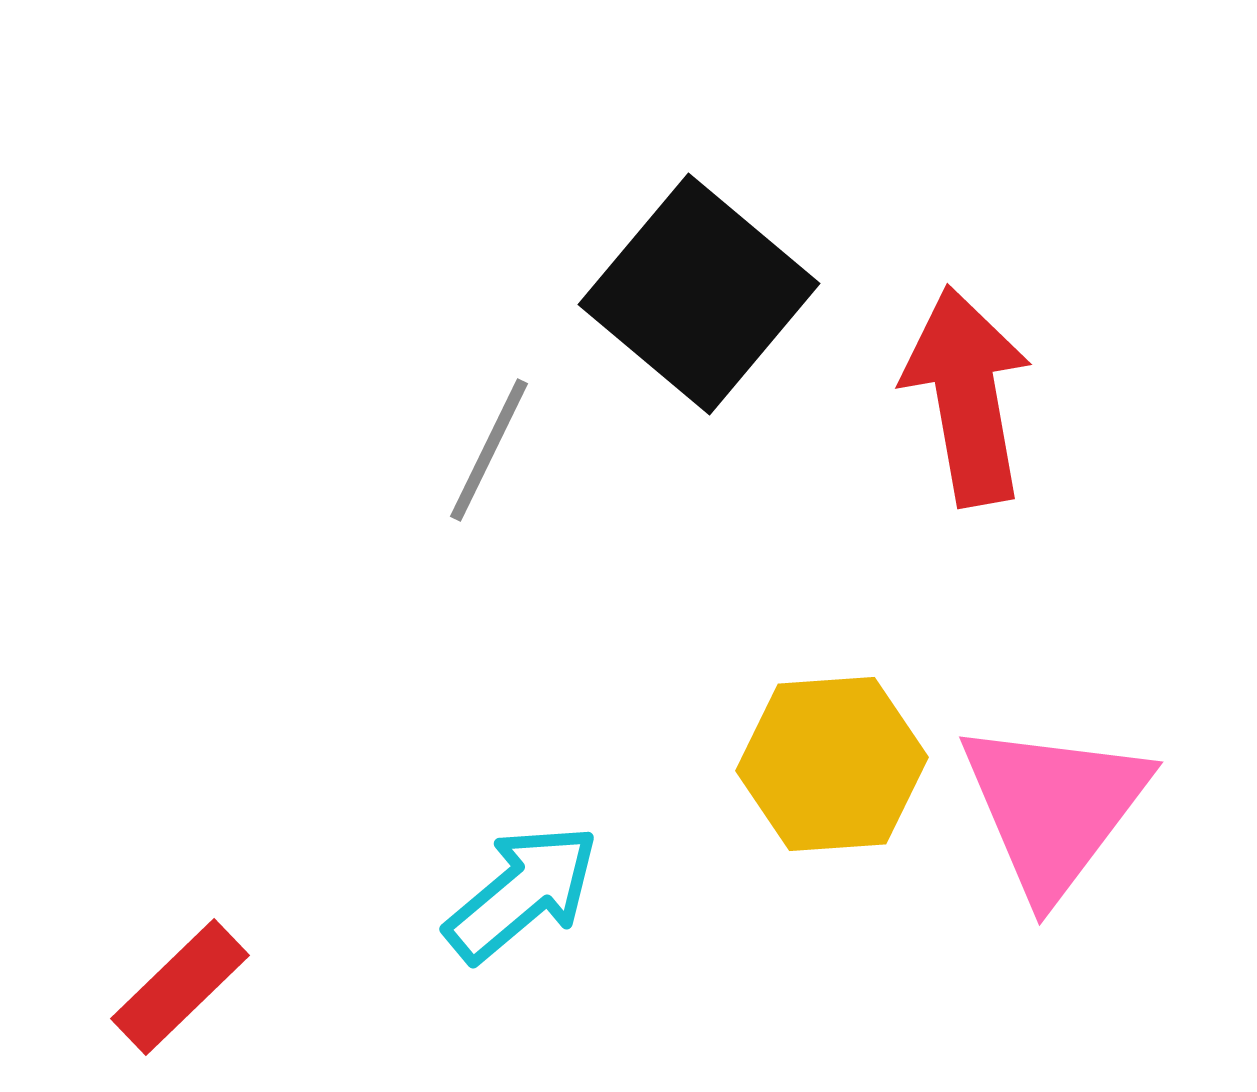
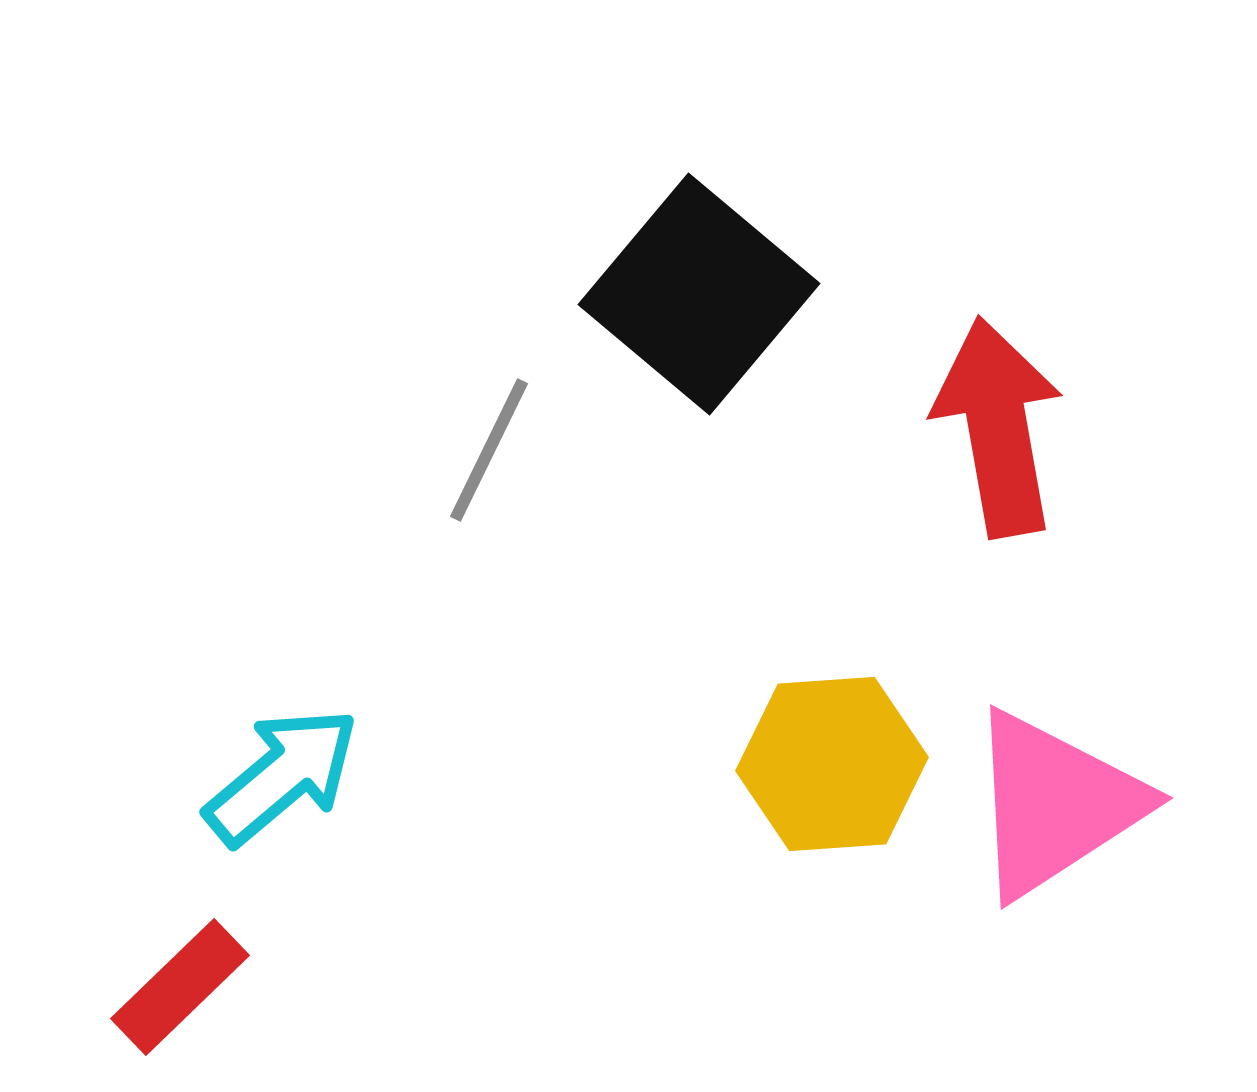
red arrow: moved 31 px right, 31 px down
pink triangle: moved 1 px right, 4 px up; rotated 20 degrees clockwise
cyan arrow: moved 240 px left, 117 px up
